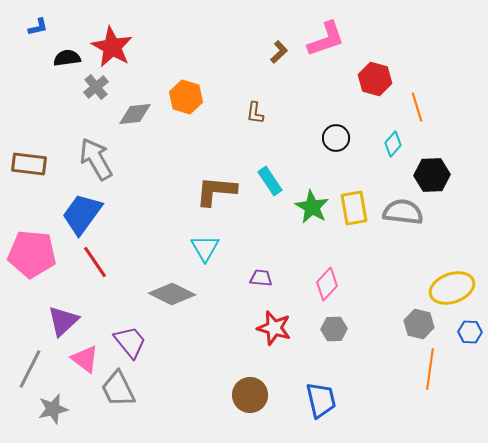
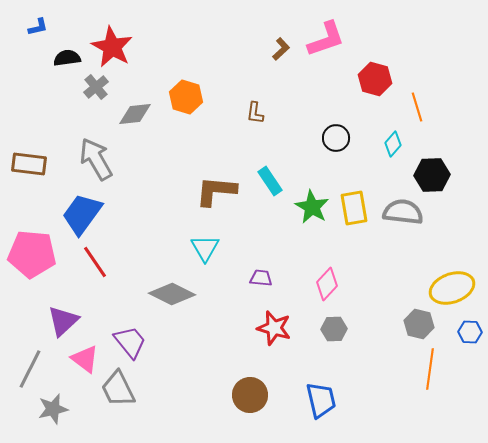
brown L-shape at (279, 52): moved 2 px right, 3 px up
